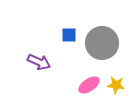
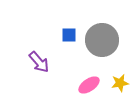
gray circle: moved 3 px up
purple arrow: rotated 25 degrees clockwise
yellow star: moved 4 px right, 2 px up; rotated 18 degrees counterclockwise
